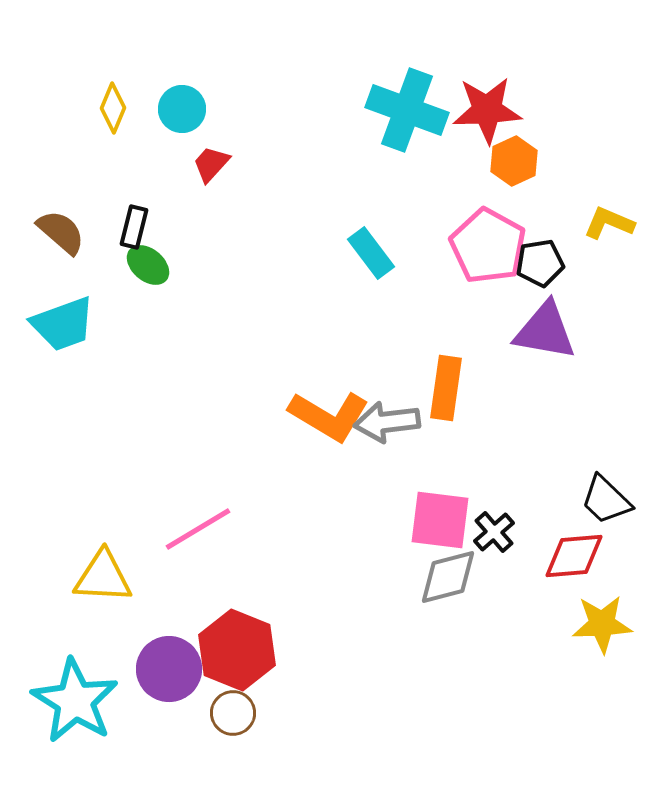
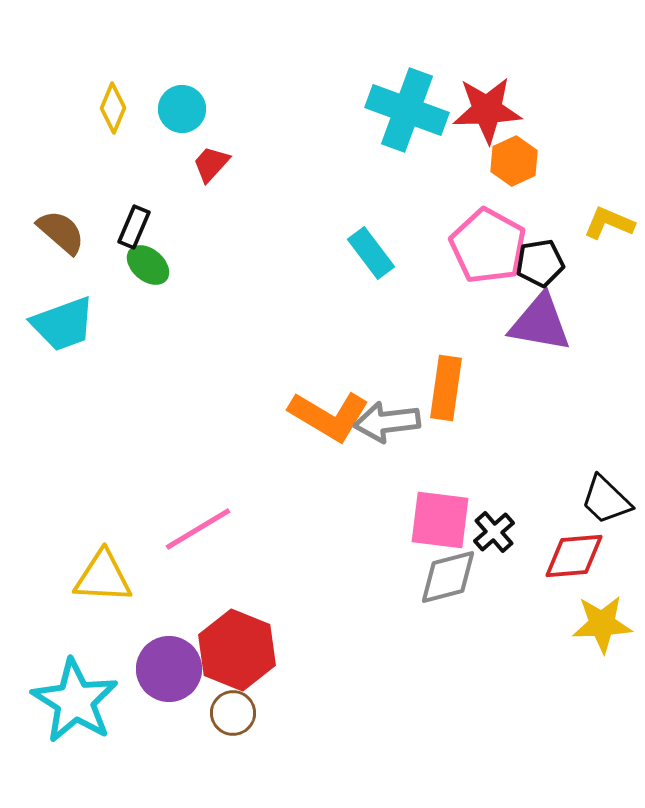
black rectangle: rotated 9 degrees clockwise
purple triangle: moved 5 px left, 8 px up
